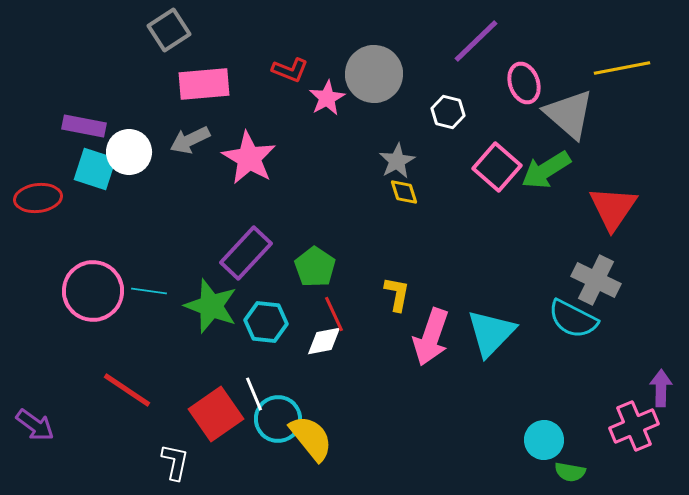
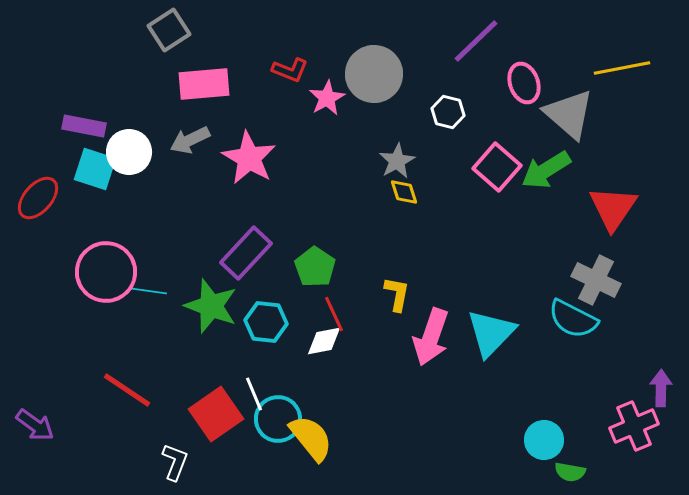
red ellipse at (38, 198): rotated 42 degrees counterclockwise
pink circle at (93, 291): moved 13 px right, 19 px up
white L-shape at (175, 462): rotated 9 degrees clockwise
